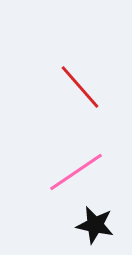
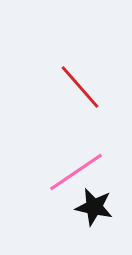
black star: moved 1 px left, 18 px up
